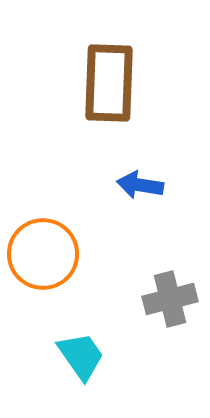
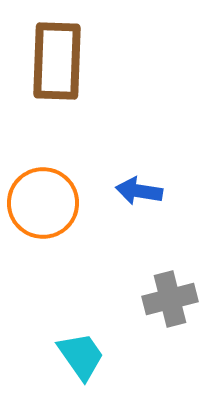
brown rectangle: moved 52 px left, 22 px up
blue arrow: moved 1 px left, 6 px down
orange circle: moved 51 px up
